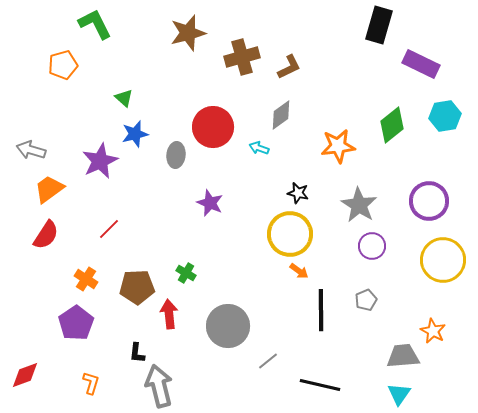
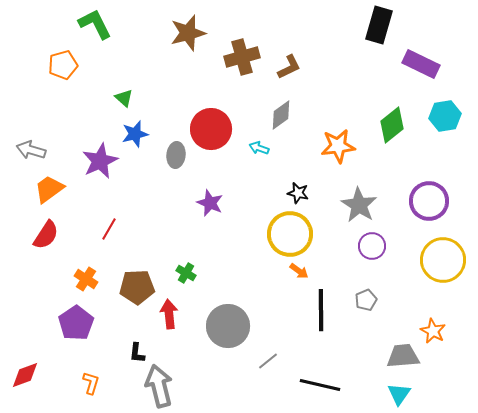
red circle at (213, 127): moved 2 px left, 2 px down
red line at (109, 229): rotated 15 degrees counterclockwise
